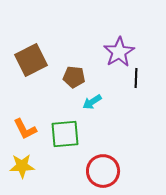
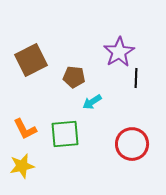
yellow star: rotated 10 degrees counterclockwise
red circle: moved 29 px right, 27 px up
